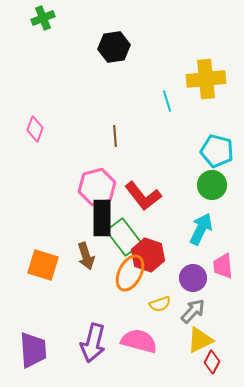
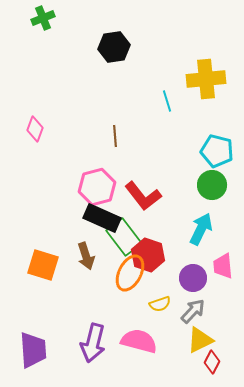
black rectangle: rotated 66 degrees counterclockwise
